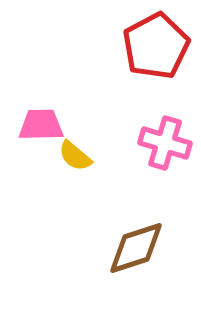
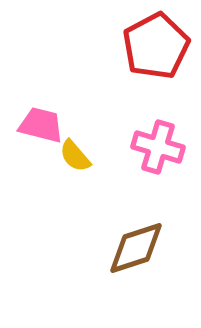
pink trapezoid: rotated 15 degrees clockwise
pink cross: moved 7 px left, 4 px down
yellow semicircle: rotated 9 degrees clockwise
